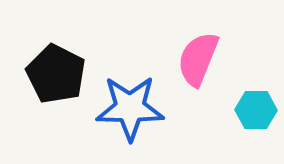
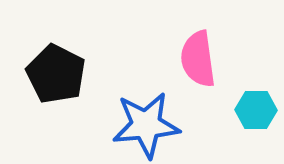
pink semicircle: rotated 30 degrees counterclockwise
blue star: moved 16 px right, 17 px down; rotated 6 degrees counterclockwise
